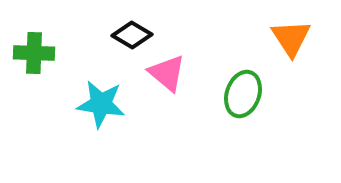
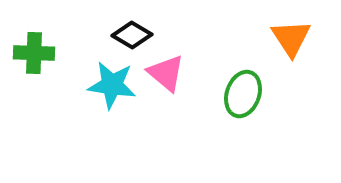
pink triangle: moved 1 px left
cyan star: moved 11 px right, 19 px up
